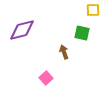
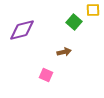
green square: moved 8 px left, 11 px up; rotated 28 degrees clockwise
brown arrow: rotated 96 degrees clockwise
pink square: moved 3 px up; rotated 24 degrees counterclockwise
